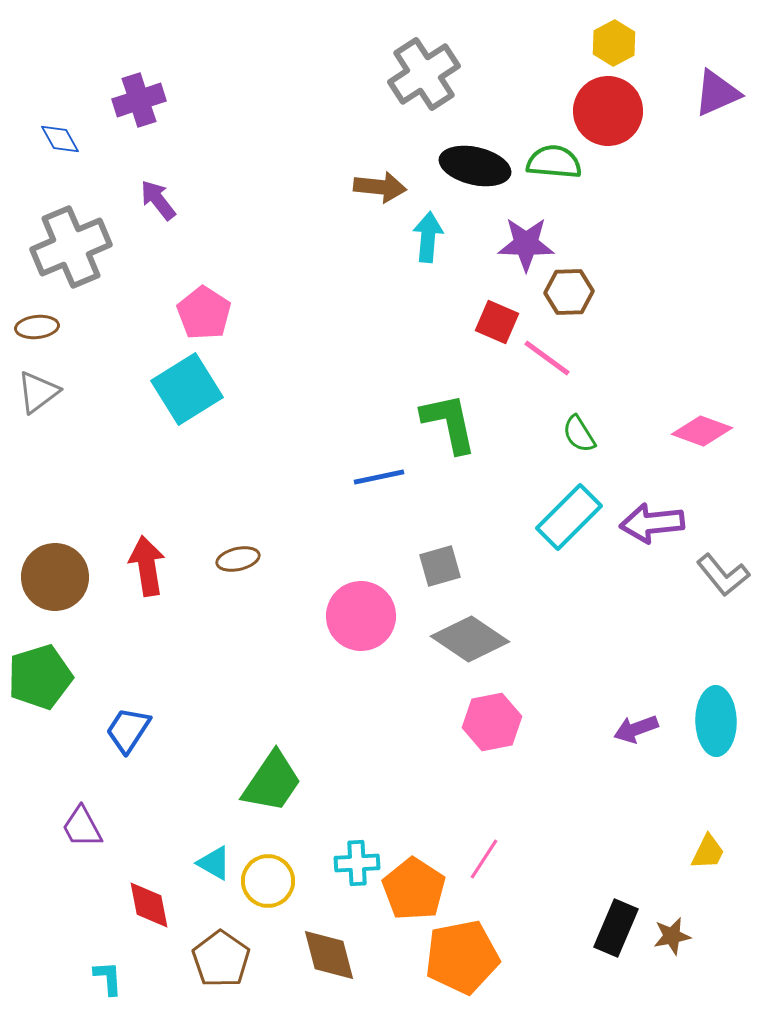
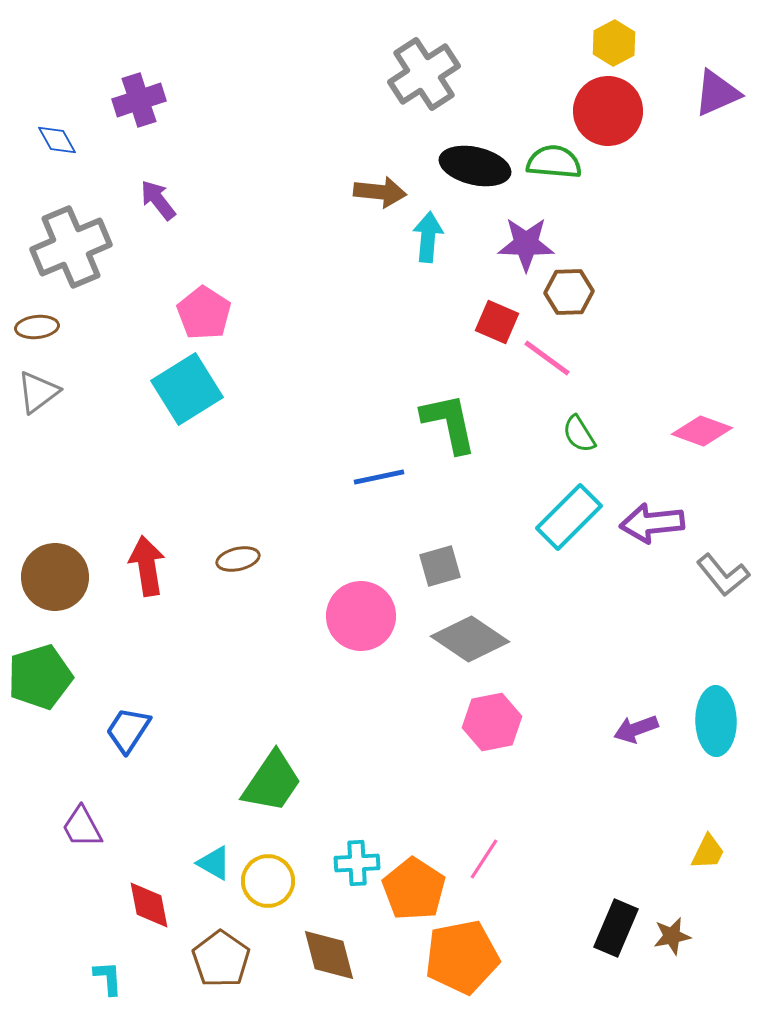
blue diamond at (60, 139): moved 3 px left, 1 px down
brown arrow at (380, 187): moved 5 px down
